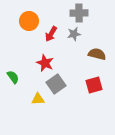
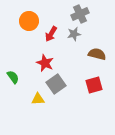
gray cross: moved 1 px right, 1 px down; rotated 24 degrees counterclockwise
